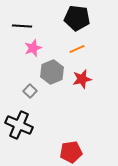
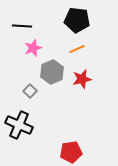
black pentagon: moved 2 px down
